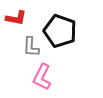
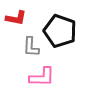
pink L-shape: rotated 116 degrees counterclockwise
